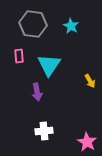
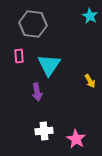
cyan star: moved 19 px right, 10 px up
pink star: moved 11 px left, 3 px up
